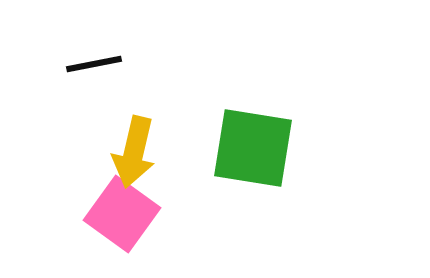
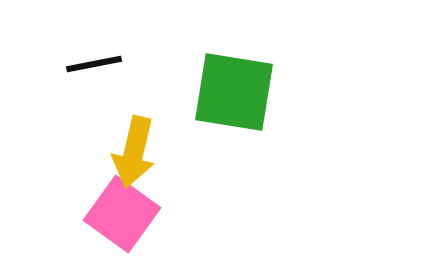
green square: moved 19 px left, 56 px up
